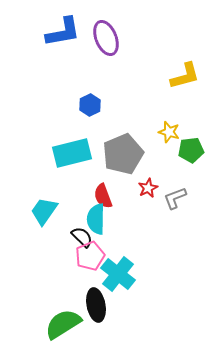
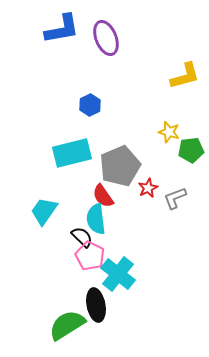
blue L-shape: moved 1 px left, 3 px up
gray pentagon: moved 3 px left, 12 px down
red semicircle: rotated 15 degrees counterclockwise
cyan semicircle: rotated 8 degrees counterclockwise
pink pentagon: rotated 24 degrees counterclockwise
green semicircle: moved 4 px right, 1 px down
